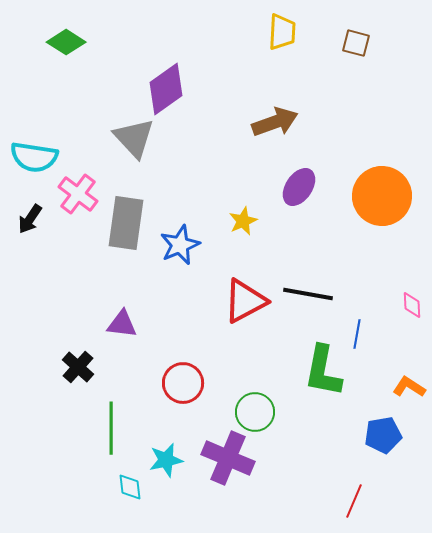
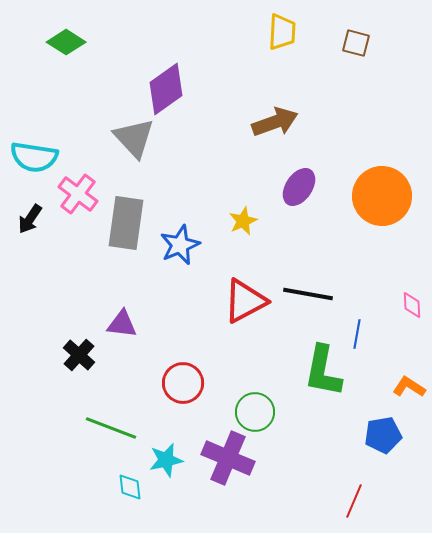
black cross: moved 1 px right, 12 px up
green line: rotated 69 degrees counterclockwise
